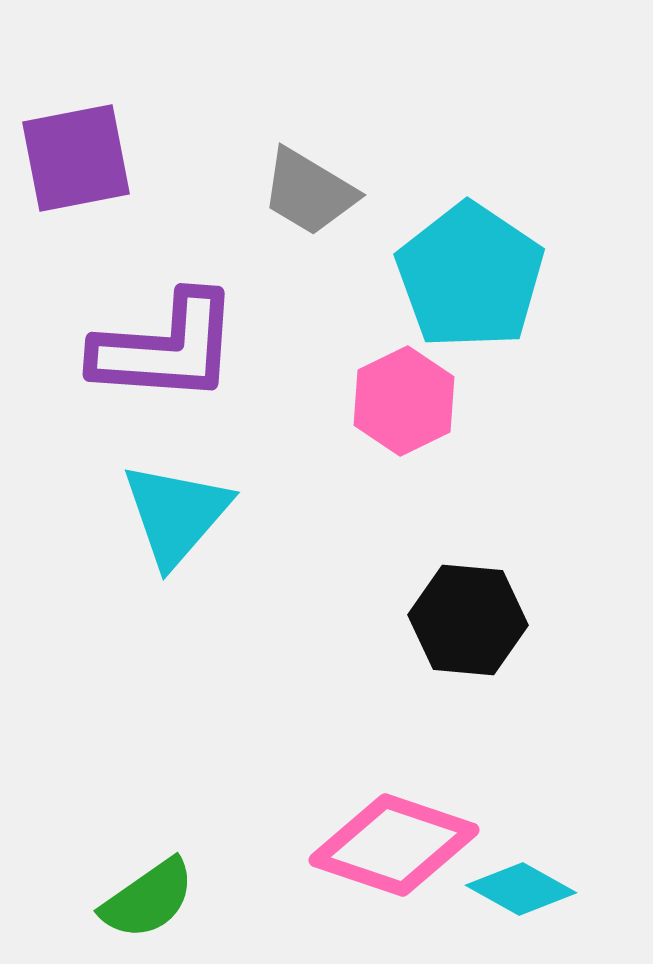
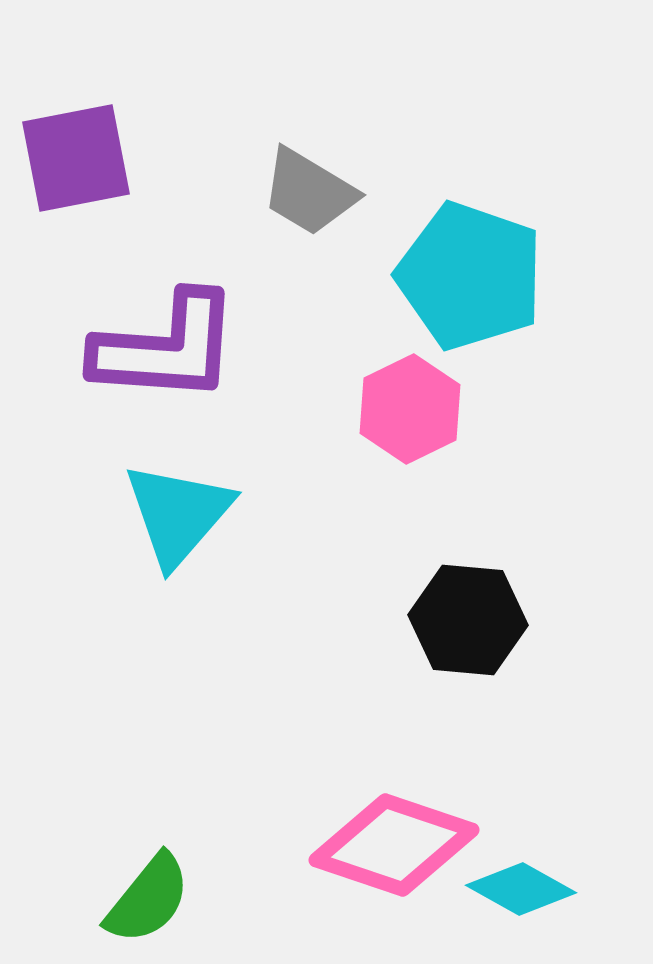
cyan pentagon: rotated 15 degrees counterclockwise
pink hexagon: moved 6 px right, 8 px down
cyan triangle: moved 2 px right
green semicircle: rotated 16 degrees counterclockwise
